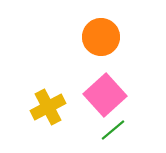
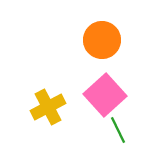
orange circle: moved 1 px right, 3 px down
green line: moved 5 px right; rotated 76 degrees counterclockwise
